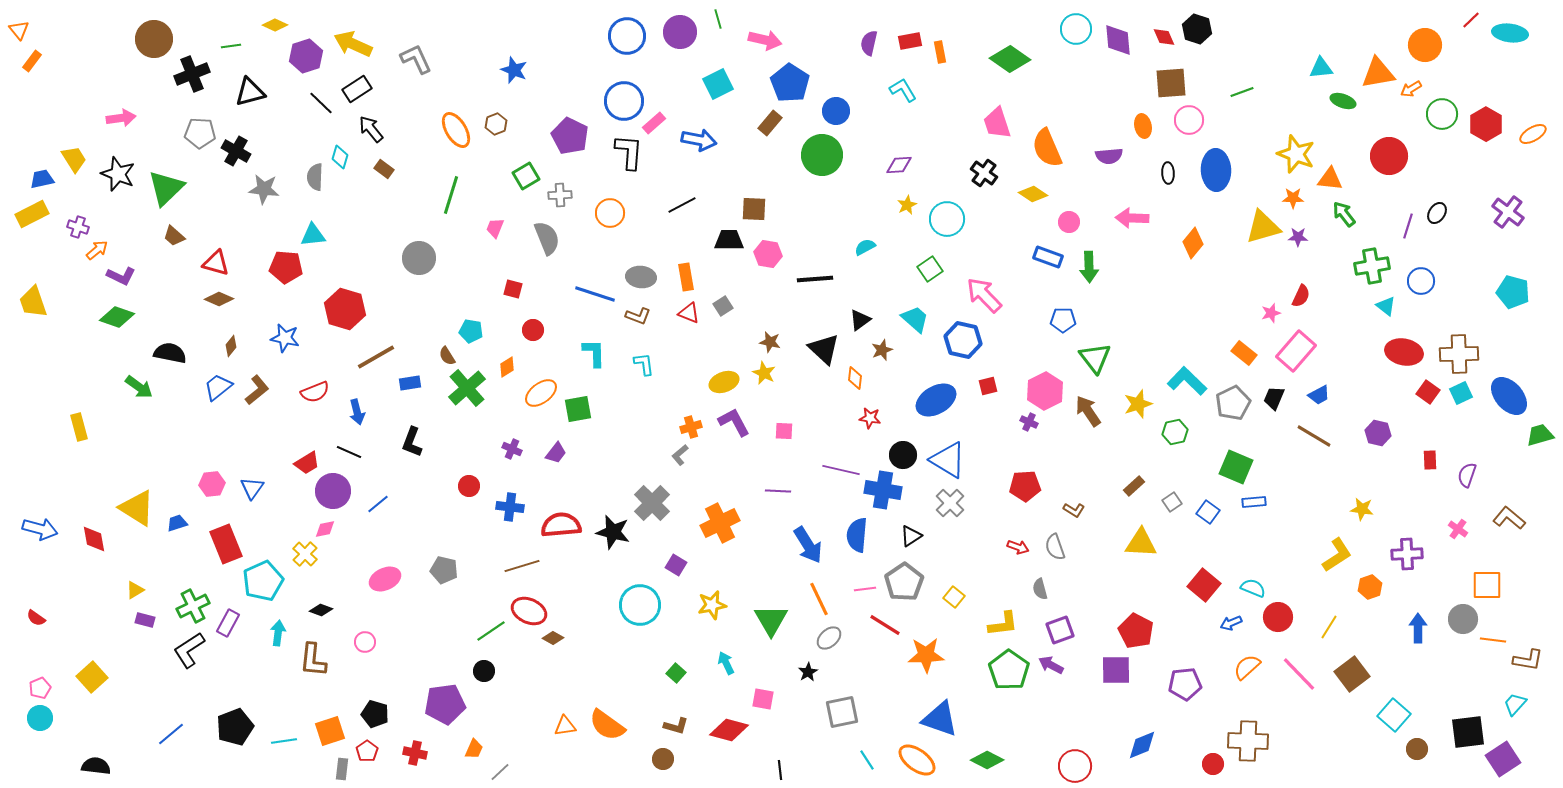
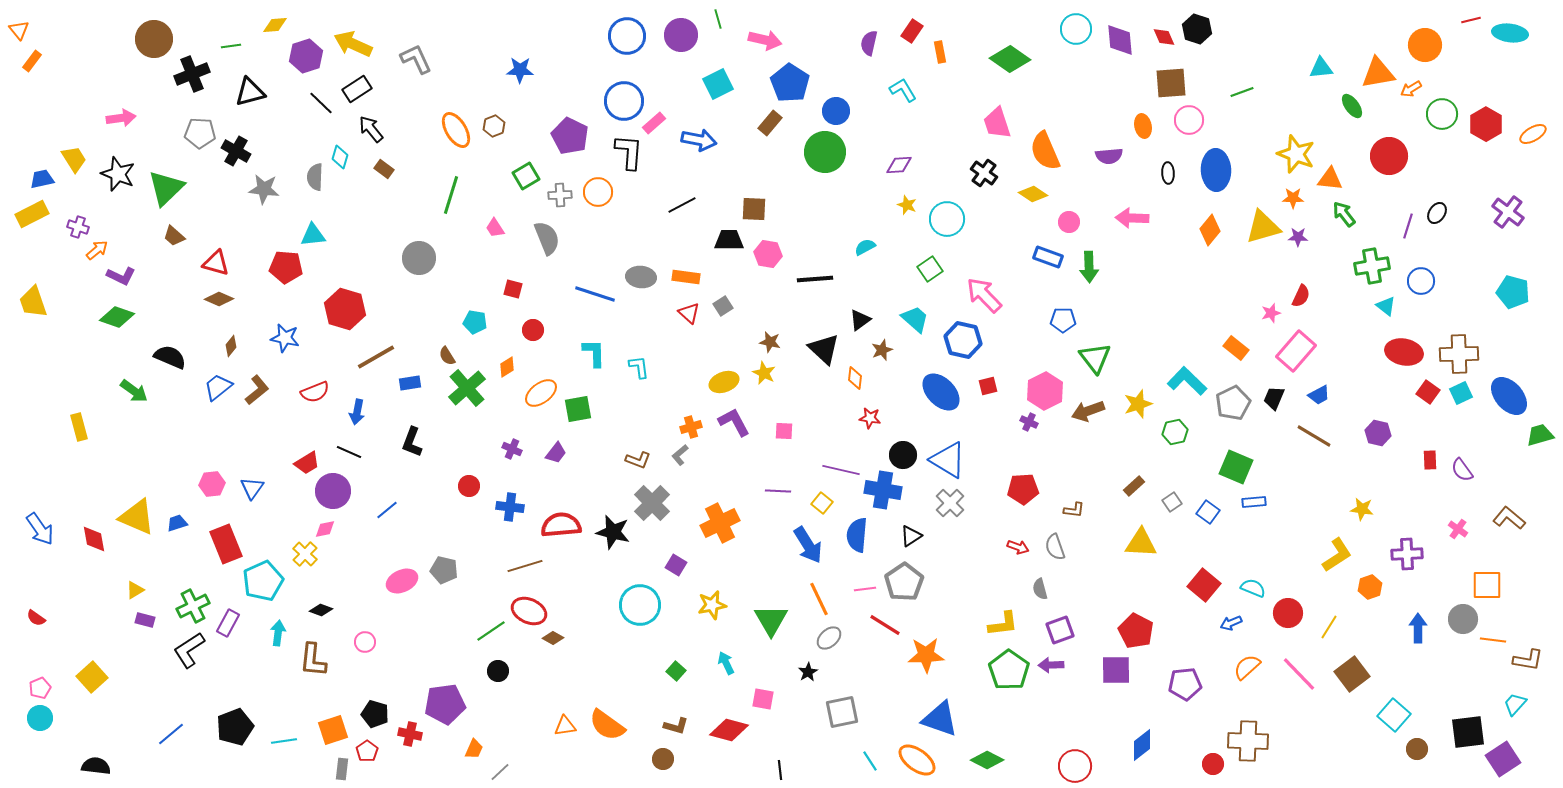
red line at (1471, 20): rotated 30 degrees clockwise
yellow diamond at (275, 25): rotated 30 degrees counterclockwise
purple circle at (680, 32): moved 1 px right, 3 px down
purple diamond at (1118, 40): moved 2 px right
red rectangle at (910, 41): moved 2 px right, 10 px up; rotated 45 degrees counterclockwise
blue star at (514, 70): moved 6 px right; rotated 20 degrees counterclockwise
green ellipse at (1343, 101): moved 9 px right, 5 px down; rotated 35 degrees clockwise
brown hexagon at (496, 124): moved 2 px left, 2 px down
orange semicircle at (1047, 148): moved 2 px left, 3 px down
green circle at (822, 155): moved 3 px right, 3 px up
yellow star at (907, 205): rotated 24 degrees counterclockwise
orange circle at (610, 213): moved 12 px left, 21 px up
pink trapezoid at (495, 228): rotated 55 degrees counterclockwise
orange diamond at (1193, 243): moved 17 px right, 13 px up
orange rectangle at (686, 277): rotated 72 degrees counterclockwise
red triangle at (689, 313): rotated 20 degrees clockwise
brown L-shape at (638, 316): moved 144 px down
cyan pentagon at (471, 331): moved 4 px right, 9 px up
black semicircle at (170, 353): moved 4 px down; rotated 12 degrees clockwise
orange rectangle at (1244, 353): moved 8 px left, 5 px up
cyan L-shape at (644, 364): moved 5 px left, 3 px down
green arrow at (139, 387): moved 5 px left, 4 px down
blue ellipse at (936, 400): moved 5 px right, 8 px up; rotated 75 degrees clockwise
brown arrow at (1088, 411): rotated 76 degrees counterclockwise
blue arrow at (357, 412): rotated 25 degrees clockwise
purple semicircle at (1467, 475): moved 5 px left, 5 px up; rotated 55 degrees counterclockwise
red pentagon at (1025, 486): moved 2 px left, 3 px down
blue line at (378, 504): moved 9 px right, 6 px down
yellow triangle at (137, 508): moved 9 px down; rotated 9 degrees counterclockwise
brown L-shape at (1074, 510): rotated 25 degrees counterclockwise
blue arrow at (40, 529): rotated 40 degrees clockwise
brown line at (522, 566): moved 3 px right
pink ellipse at (385, 579): moved 17 px right, 2 px down
yellow square at (954, 597): moved 132 px left, 94 px up
red circle at (1278, 617): moved 10 px right, 4 px up
purple arrow at (1051, 665): rotated 30 degrees counterclockwise
black circle at (484, 671): moved 14 px right
green square at (676, 673): moved 2 px up
orange square at (330, 731): moved 3 px right, 1 px up
blue diamond at (1142, 745): rotated 16 degrees counterclockwise
red cross at (415, 753): moved 5 px left, 19 px up
cyan line at (867, 760): moved 3 px right, 1 px down
